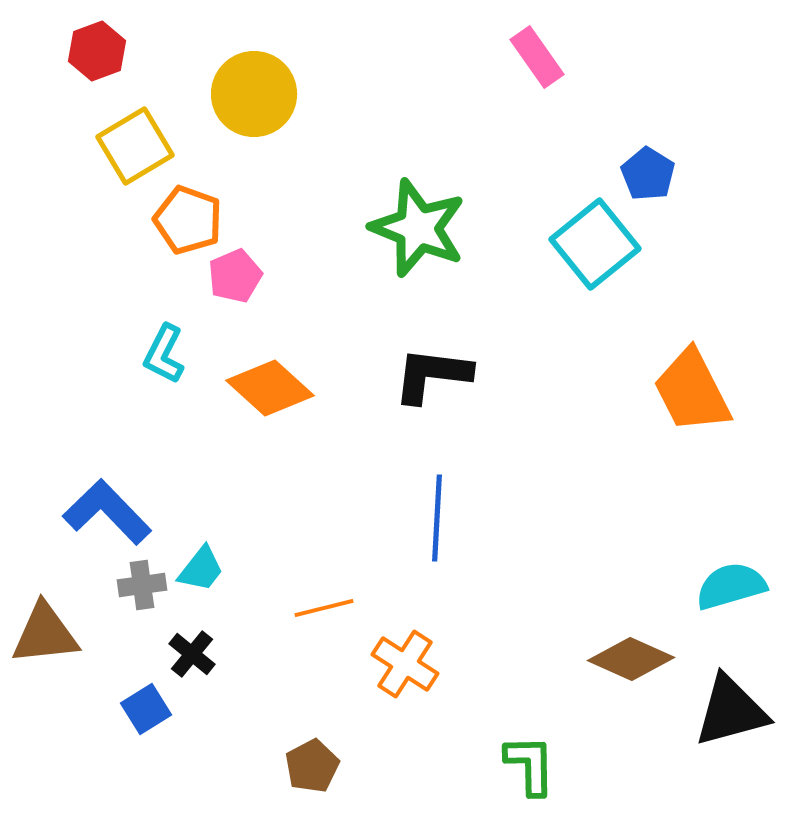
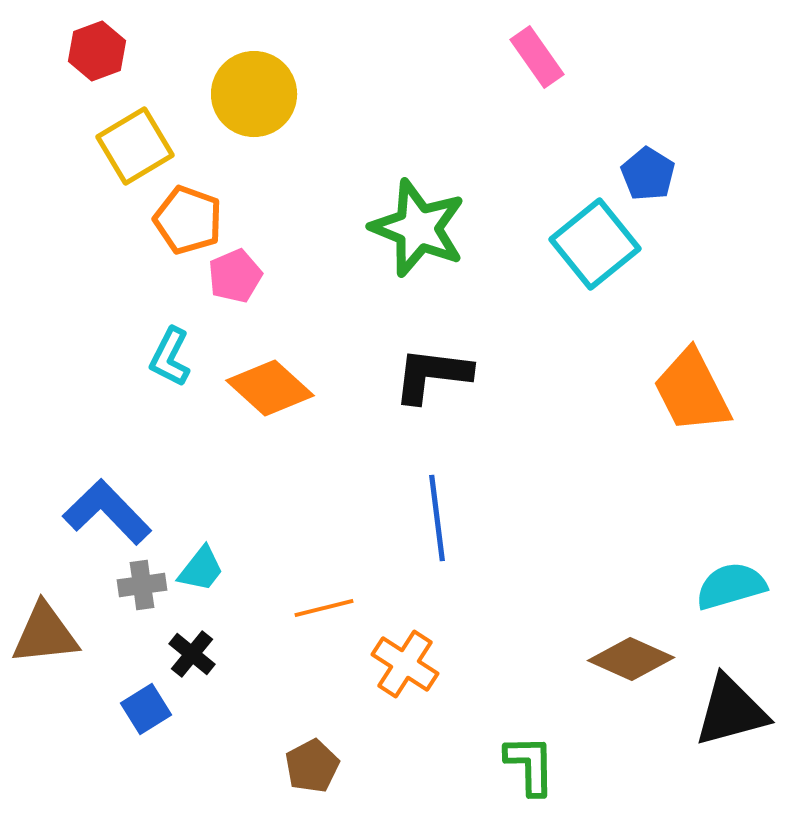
cyan L-shape: moved 6 px right, 3 px down
blue line: rotated 10 degrees counterclockwise
